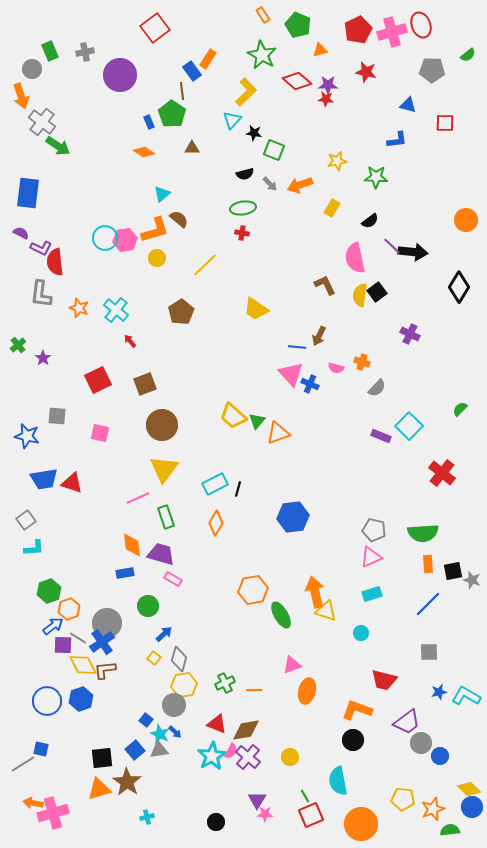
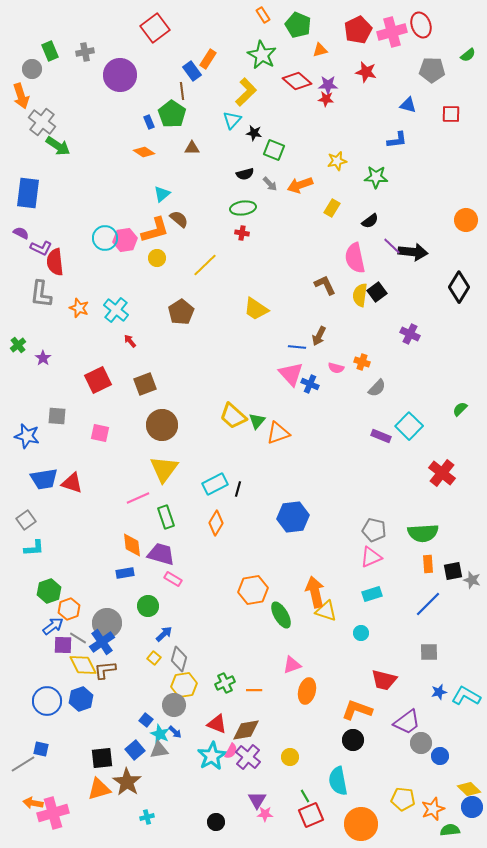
red square at (445, 123): moved 6 px right, 9 px up
